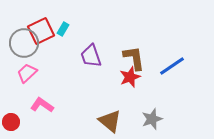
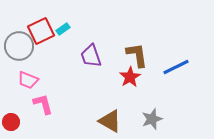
cyan rectangle: rotated 24 degrees clockwise
gray circle: moved 5 px left, 3 px down
brown L-shape: moved 3 px right, 3 px up
blue line: moved 4 px right, 1 px down; rotated 8 degrees clockwise
pink trapezoid: moved 1 px right, 7 px down; rotated 115 degrees counterclockwise
red star: rotated 10 degrees counterclockwise
pink L-shape: moved 1 px right, 1 px up; rotated 40 degrees clockwise
brown triangle: rotated 10 degrees counterclockwise
